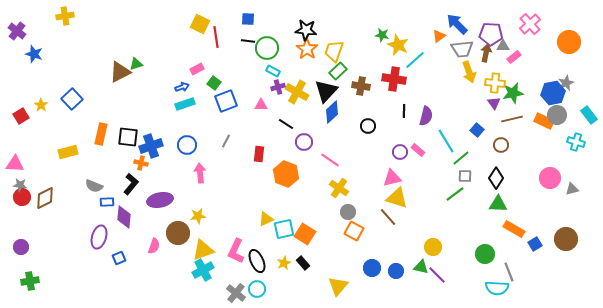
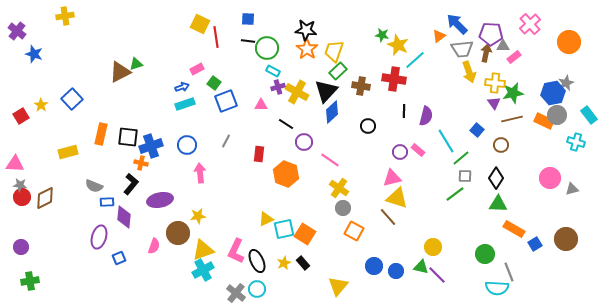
gray circle at (348, 212): moved 5 px left, 4 px up
blue circle at (372, 268): moved 2 px right, 2 px up
